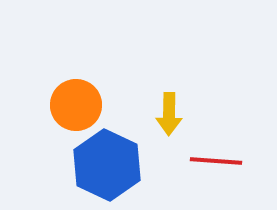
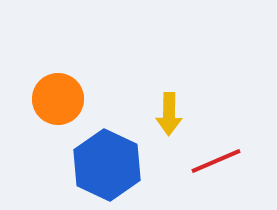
orange circle: moved 18 px left, 6 px up
red line: rotated 27 degrees counterclockwise
